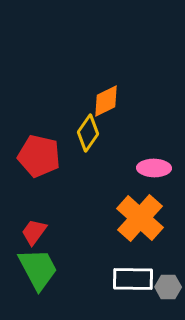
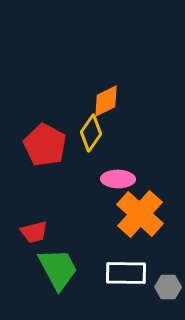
yellow diamond: moved 3 px right
red pentagon: moved 6 px right, 11 px up; rotated 15 degrees clockwise
pink ellipse: moved 36 px left, 11 px down
orange cross: moved 4 px up
red trapezoid: rotated 140 degrees counterclockwise
green trapezoid: moved 20 px right
white rectangle: moved 7 px left, 6 px up
